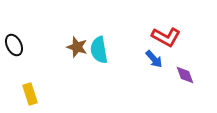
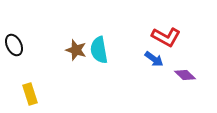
brown star: moved 1 px left, 3 px down
blue arrow: rotated 12 degrees counterclockwise
purple diamond: rotated 25 degrees counterclockwise
